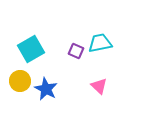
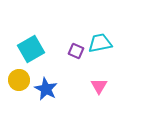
yellow circle: moved 1 px left, 1 px up
pink triangle: rotated 18 degrees clockwise
